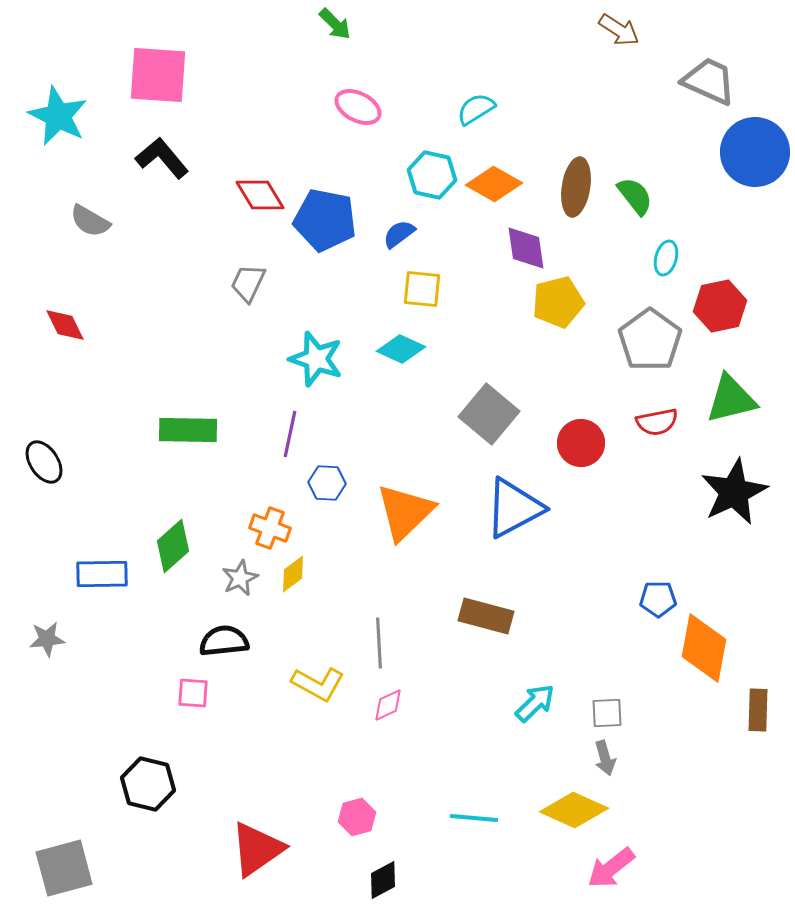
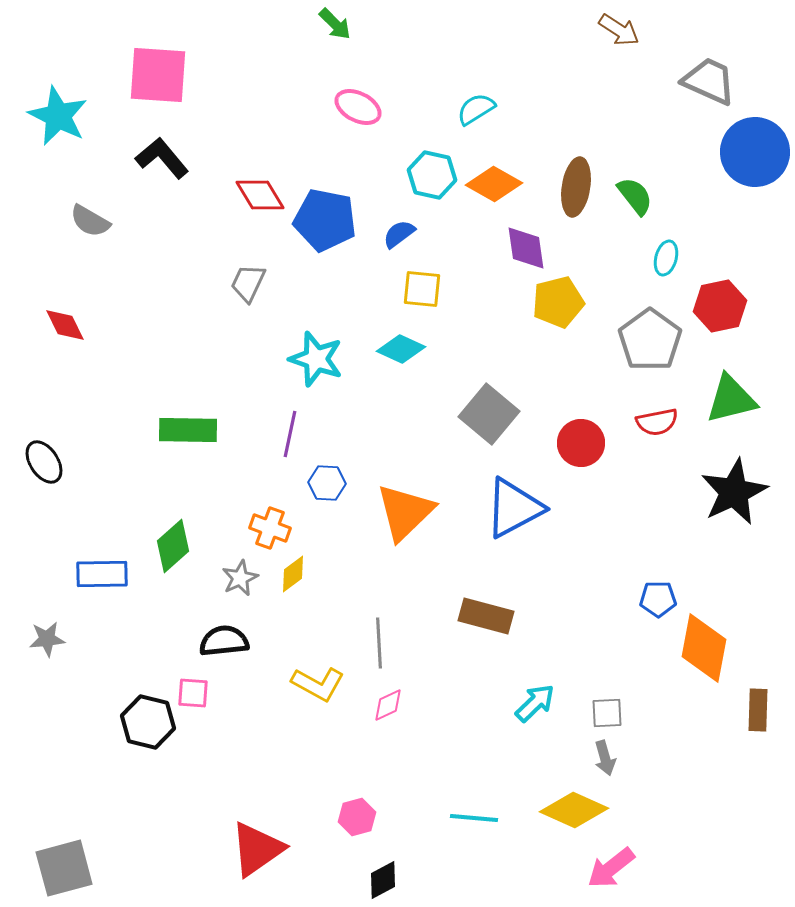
black hexagon at (148, 784): moved 62 px up
